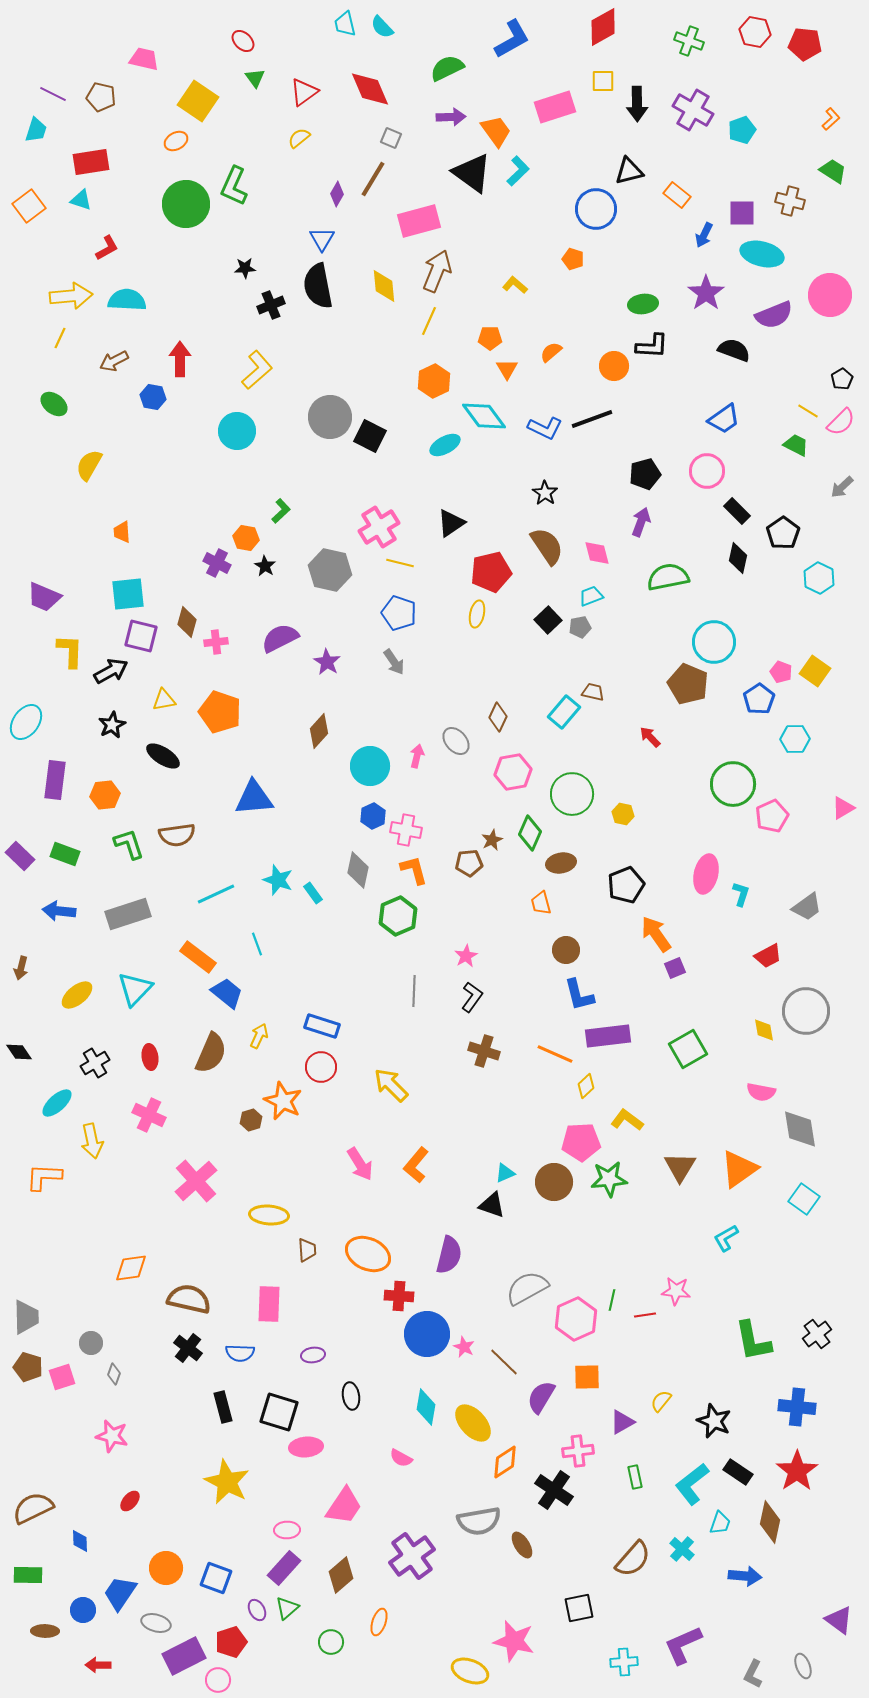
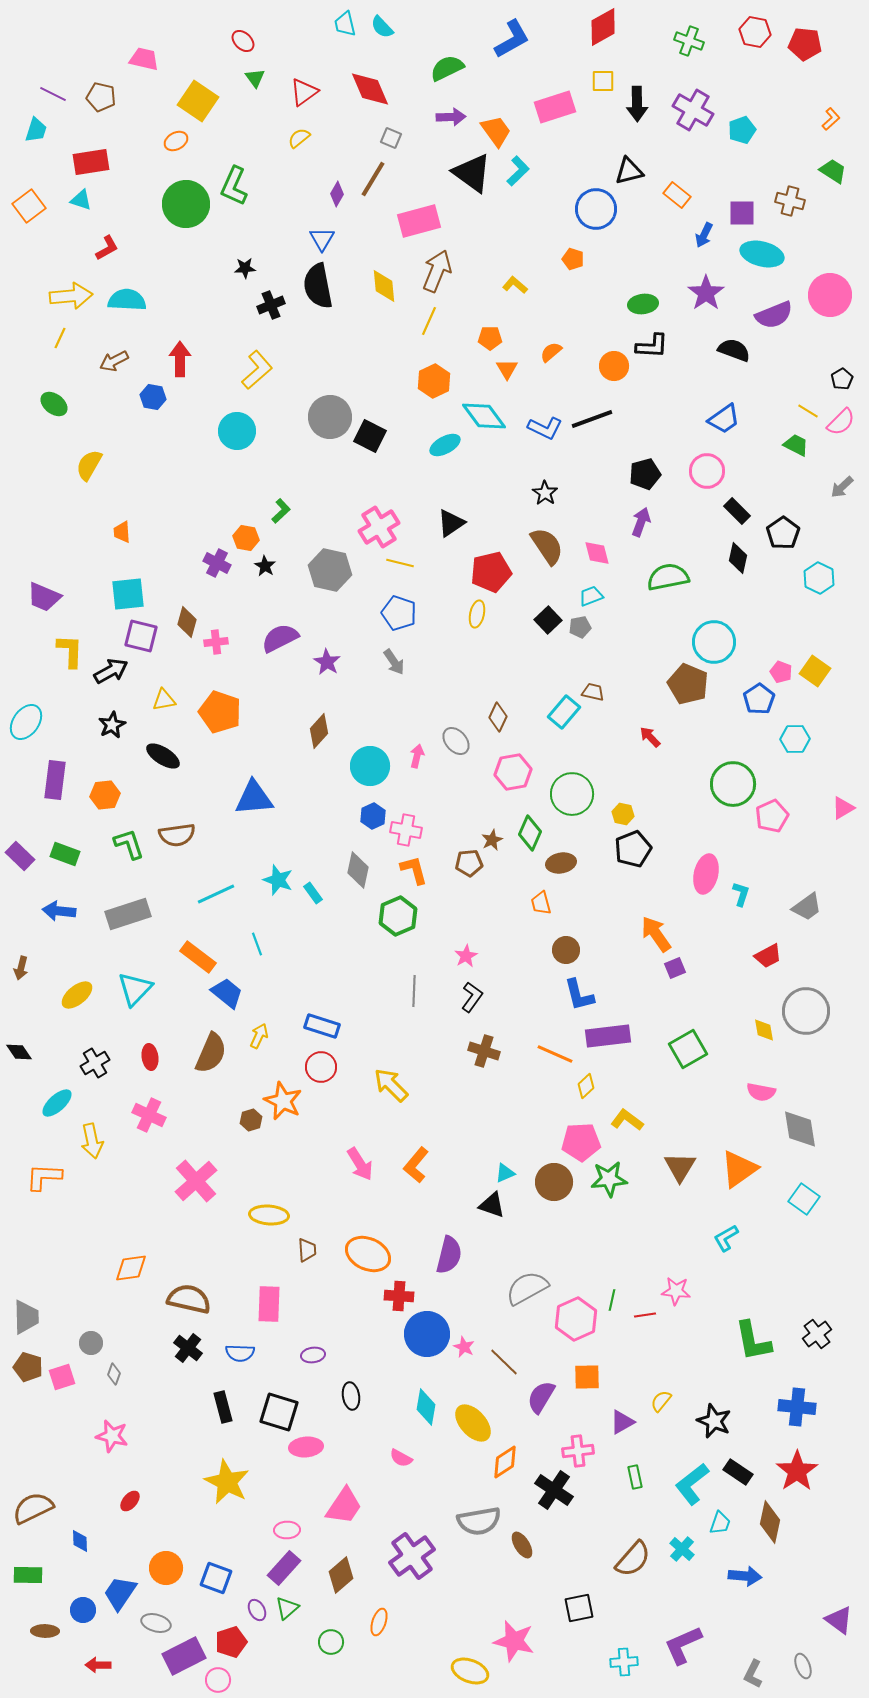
black pentagon at (626, 885): moved 7 px right, 36 px up
